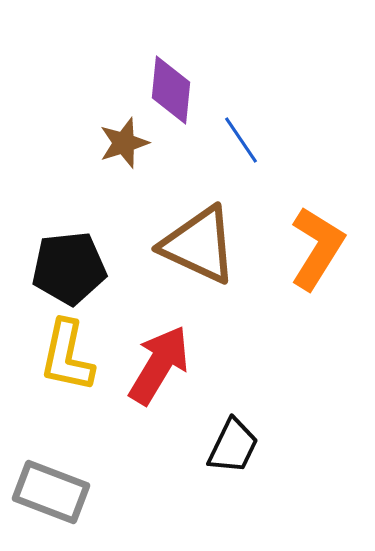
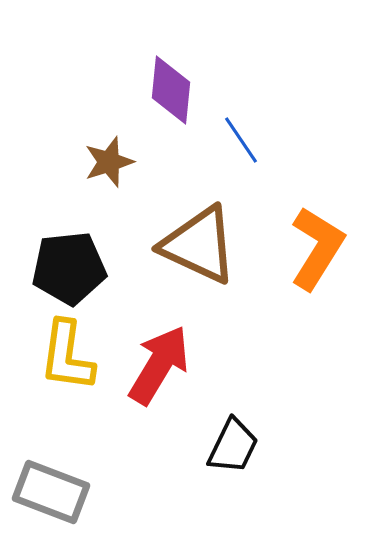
brown star: moved 15 px left, 19 px down
yellow L-shape: rotated 4 degrees counterclockwise
